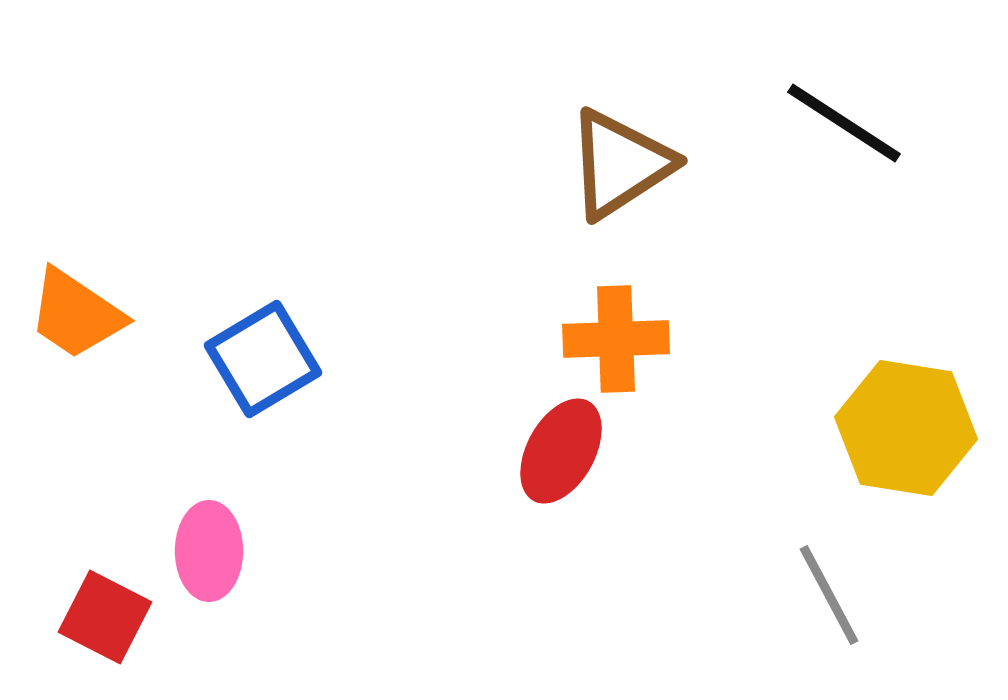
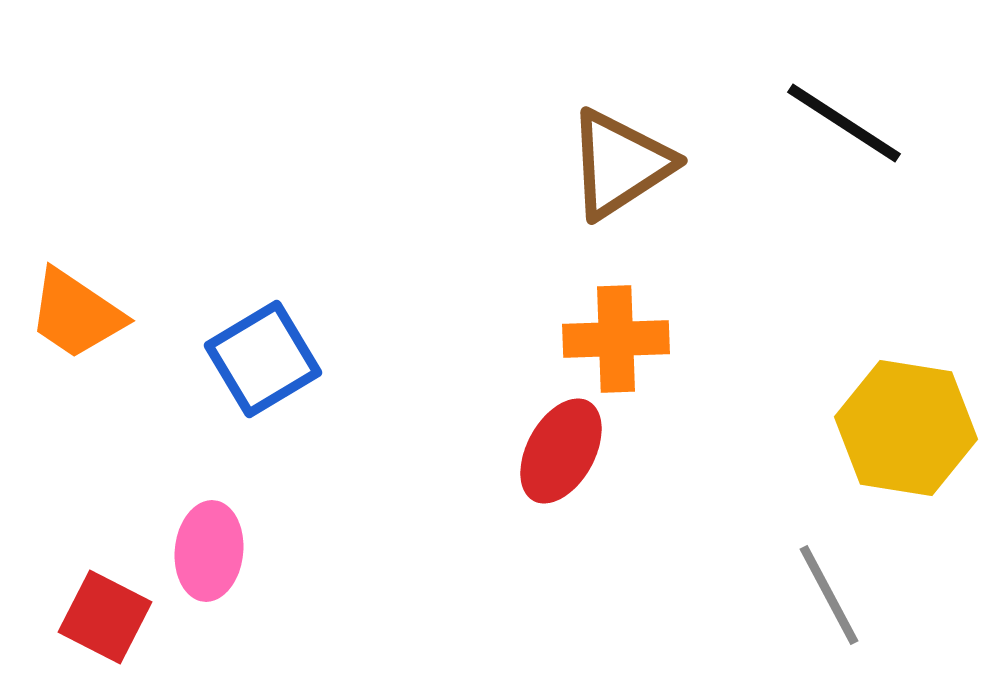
pink ellipse: rotated 6 degrees clockwise
